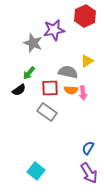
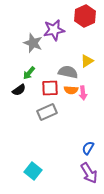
gray rectangle: rotated 60 degrees counterclockwise
cyan square: moved 3 px left
